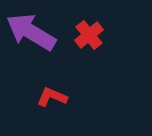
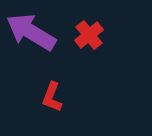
red L-shape: rotated 92 degrees counterclockwise
